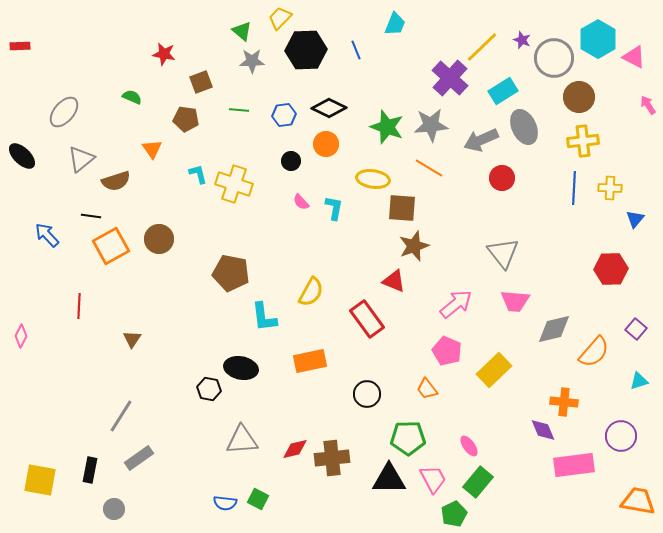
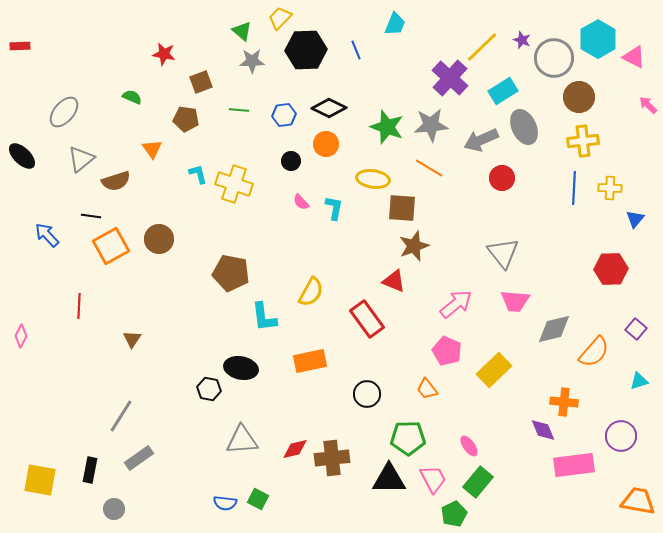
pink arrow at (648, 105): rotated 12 degrees counterclockwise
